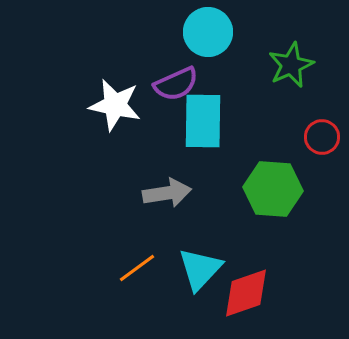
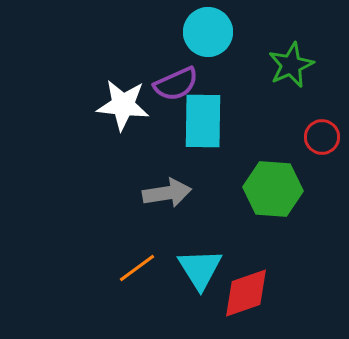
white star: moved 8 px right; rotated 6 degrees counterclockwise
cyan triangle: rotated 15 degrees counterclockwise
